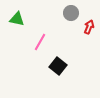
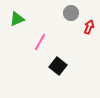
green triangle: rotated 35 degrees counterclockwise
